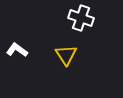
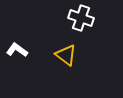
yellow triangle: rotated 20 degrees counterclockwise
